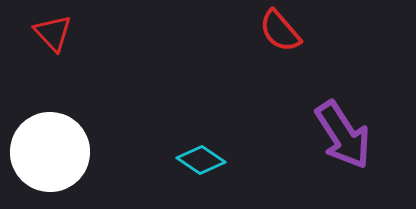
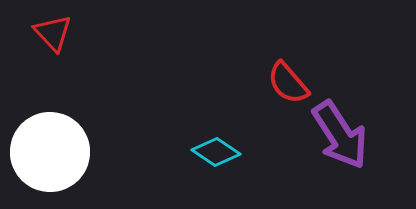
red semicircle: moved 8 px right, 52 px down
purple arrow: moved 3 px left
cyan diamond: moved 15 px right, 8 px up
